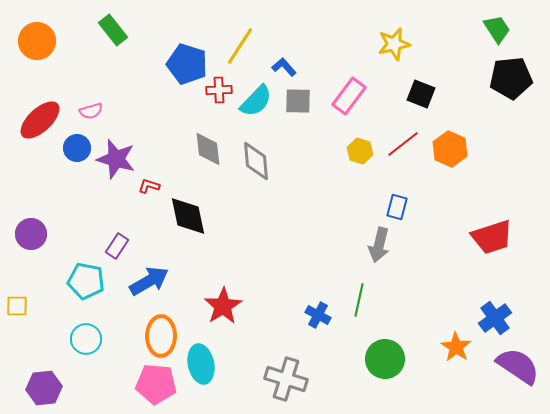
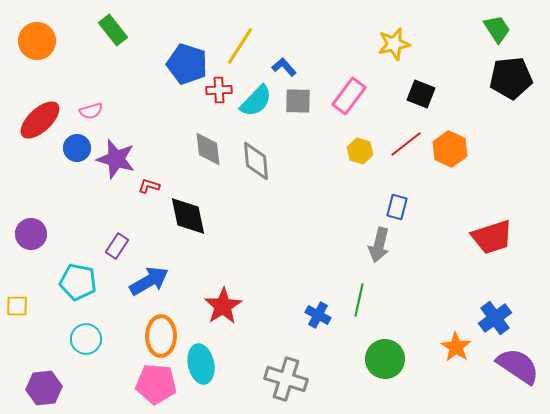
red line at (403, 144): moved 3 px right
cyan pentagon at (86, 281): moved 8 px left, 1 px down
